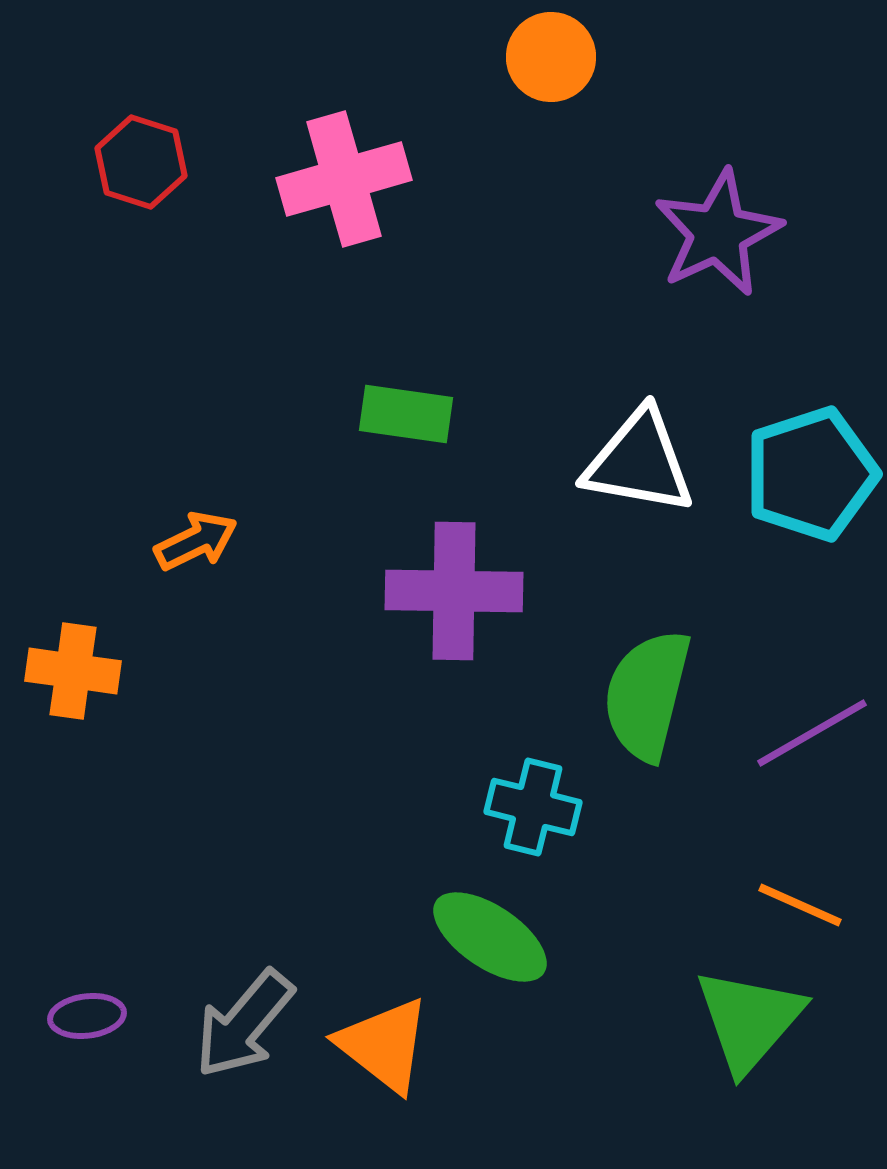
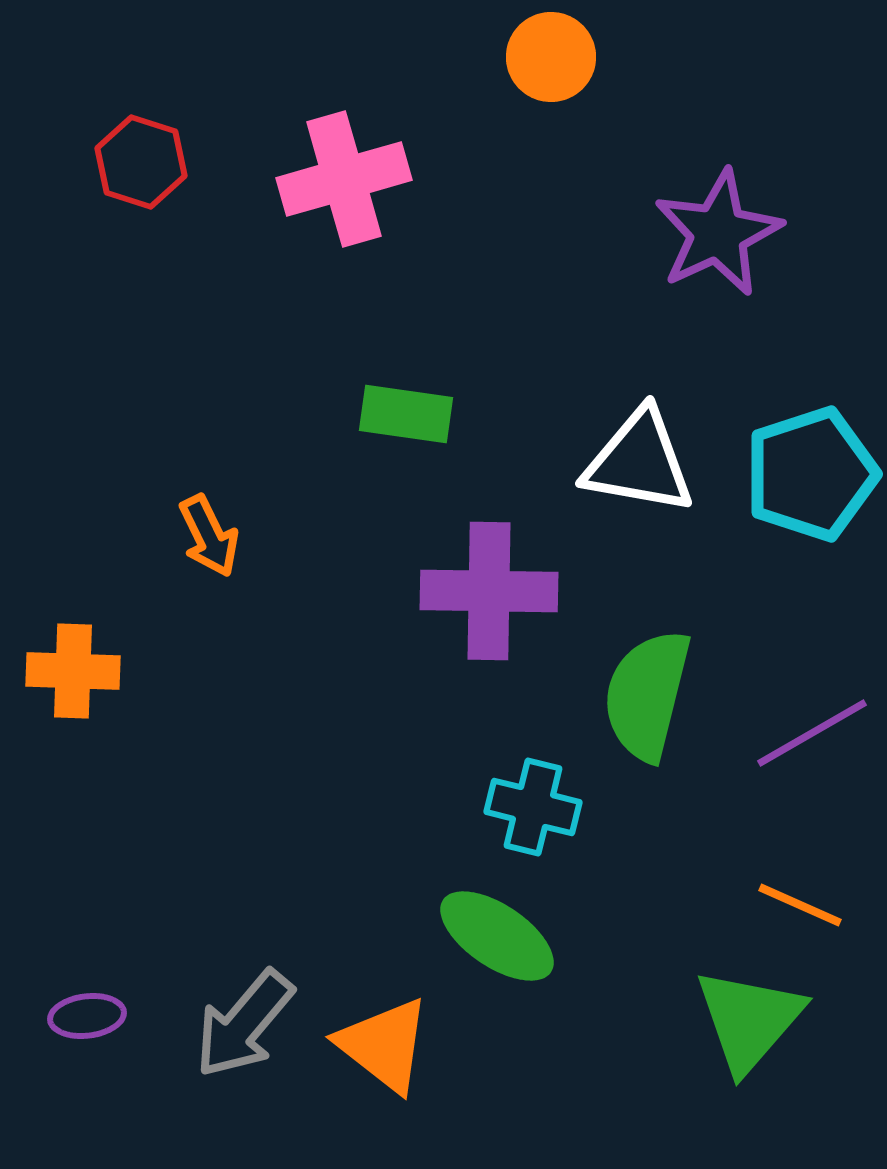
orange arrow: moved 13 px right, 5 px up; rotated 90 degrees clockwise
purple cross: moved 35 px right
orange cross: rotated 6 degrees counterclockwise
green ellipse: moved 7 px right, 1 px up
